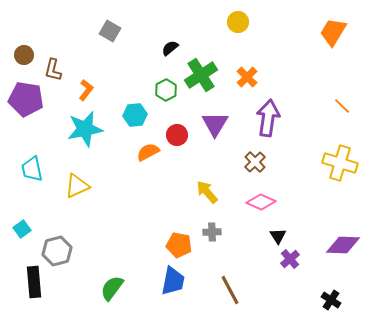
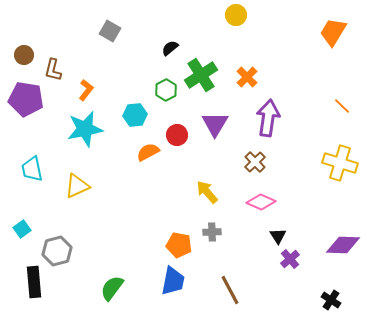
yellow circle: moved 2 px left, 7 px up
